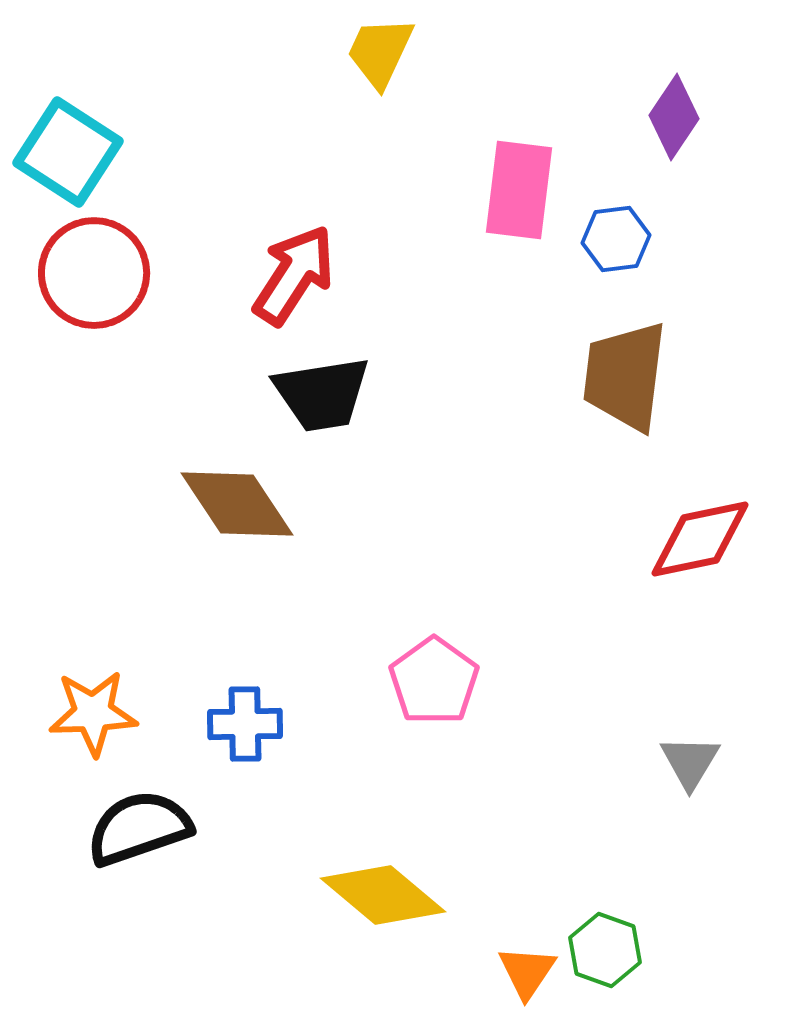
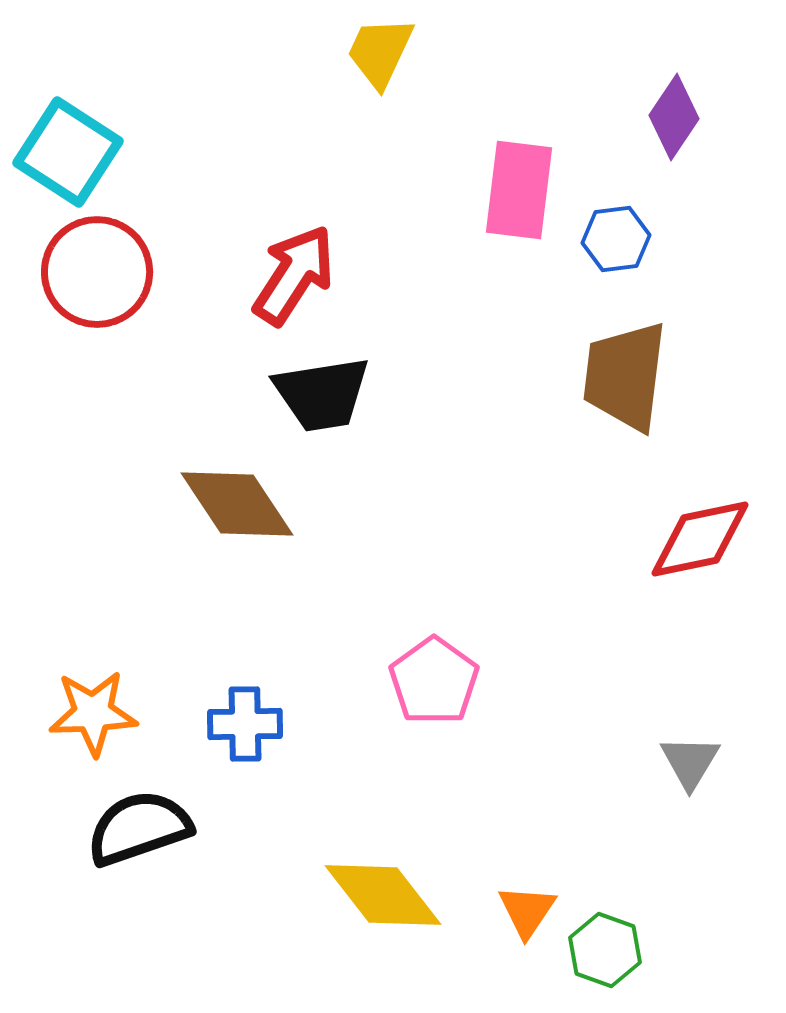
red circle: moved 3 px right, 1 px up
yellow diamond: rotated 12 degrees clockwise
orange triangle: moved 61 px up
